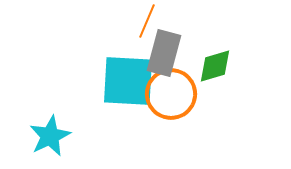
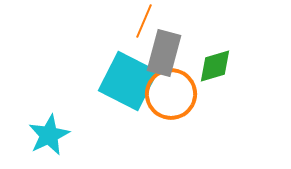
orange line: moved 3 px left
cyan square: rotated 24 degrees clockwise
cyan star: moved 1 px left, 1 px up
